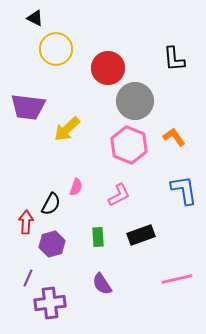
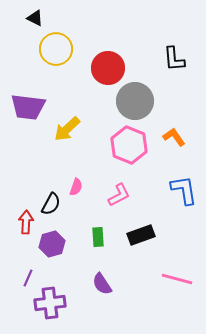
pink line: rotated 28 degrees clockwise
